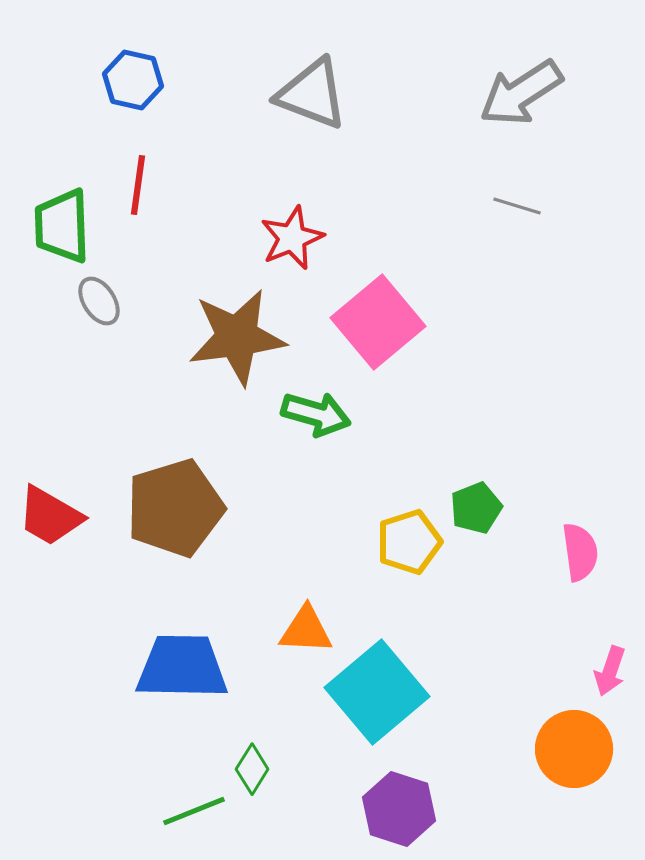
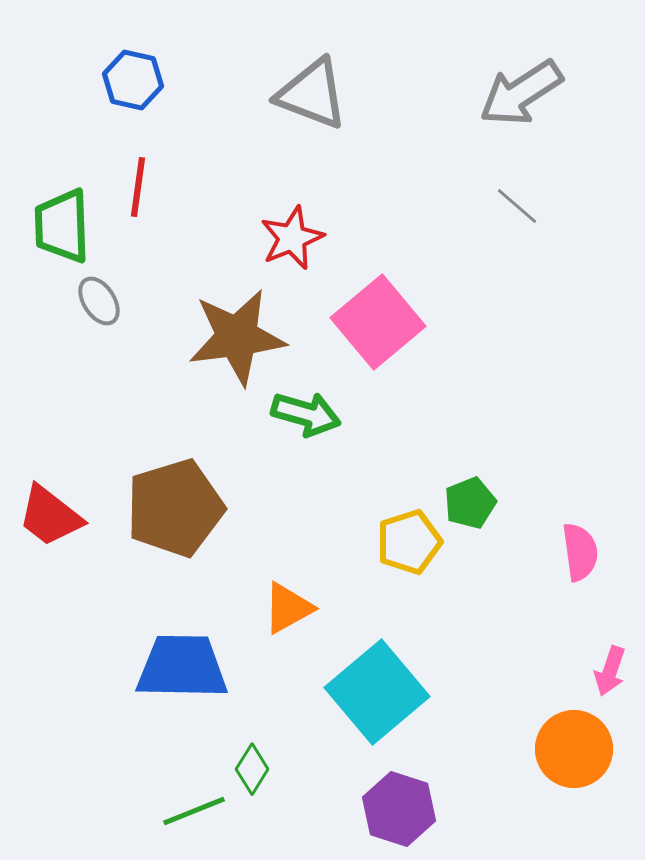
red line: moved 2 px down
gray line: rotated 24 degrees clockwise
green arrow: moved 10 px left
green pentagon: moved 6 px left, 5 px up
red trapezoid: rotated 8 degrees clockwise
orange triangle: moved 18 px left, 22 px up; rotated 32 degrees counterclockwise
